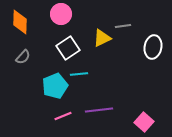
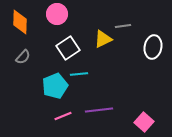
pink circle: moved 4 px left
yellow triangle: moved 1 px right, 1 px down
